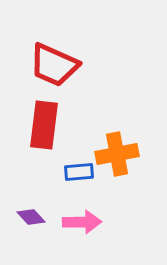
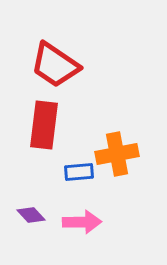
red trapezoid: moved 1 px right; rotated 10 degrees clockwise
purple diamond: moved 2 px up
